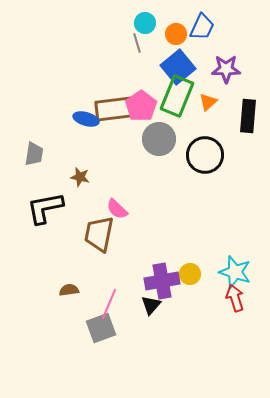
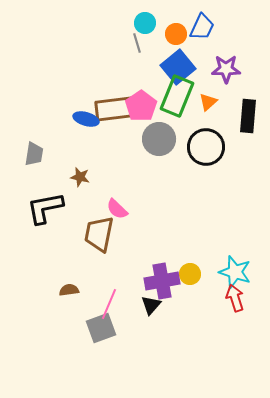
black circle: moved 1 px right, 8 px up
